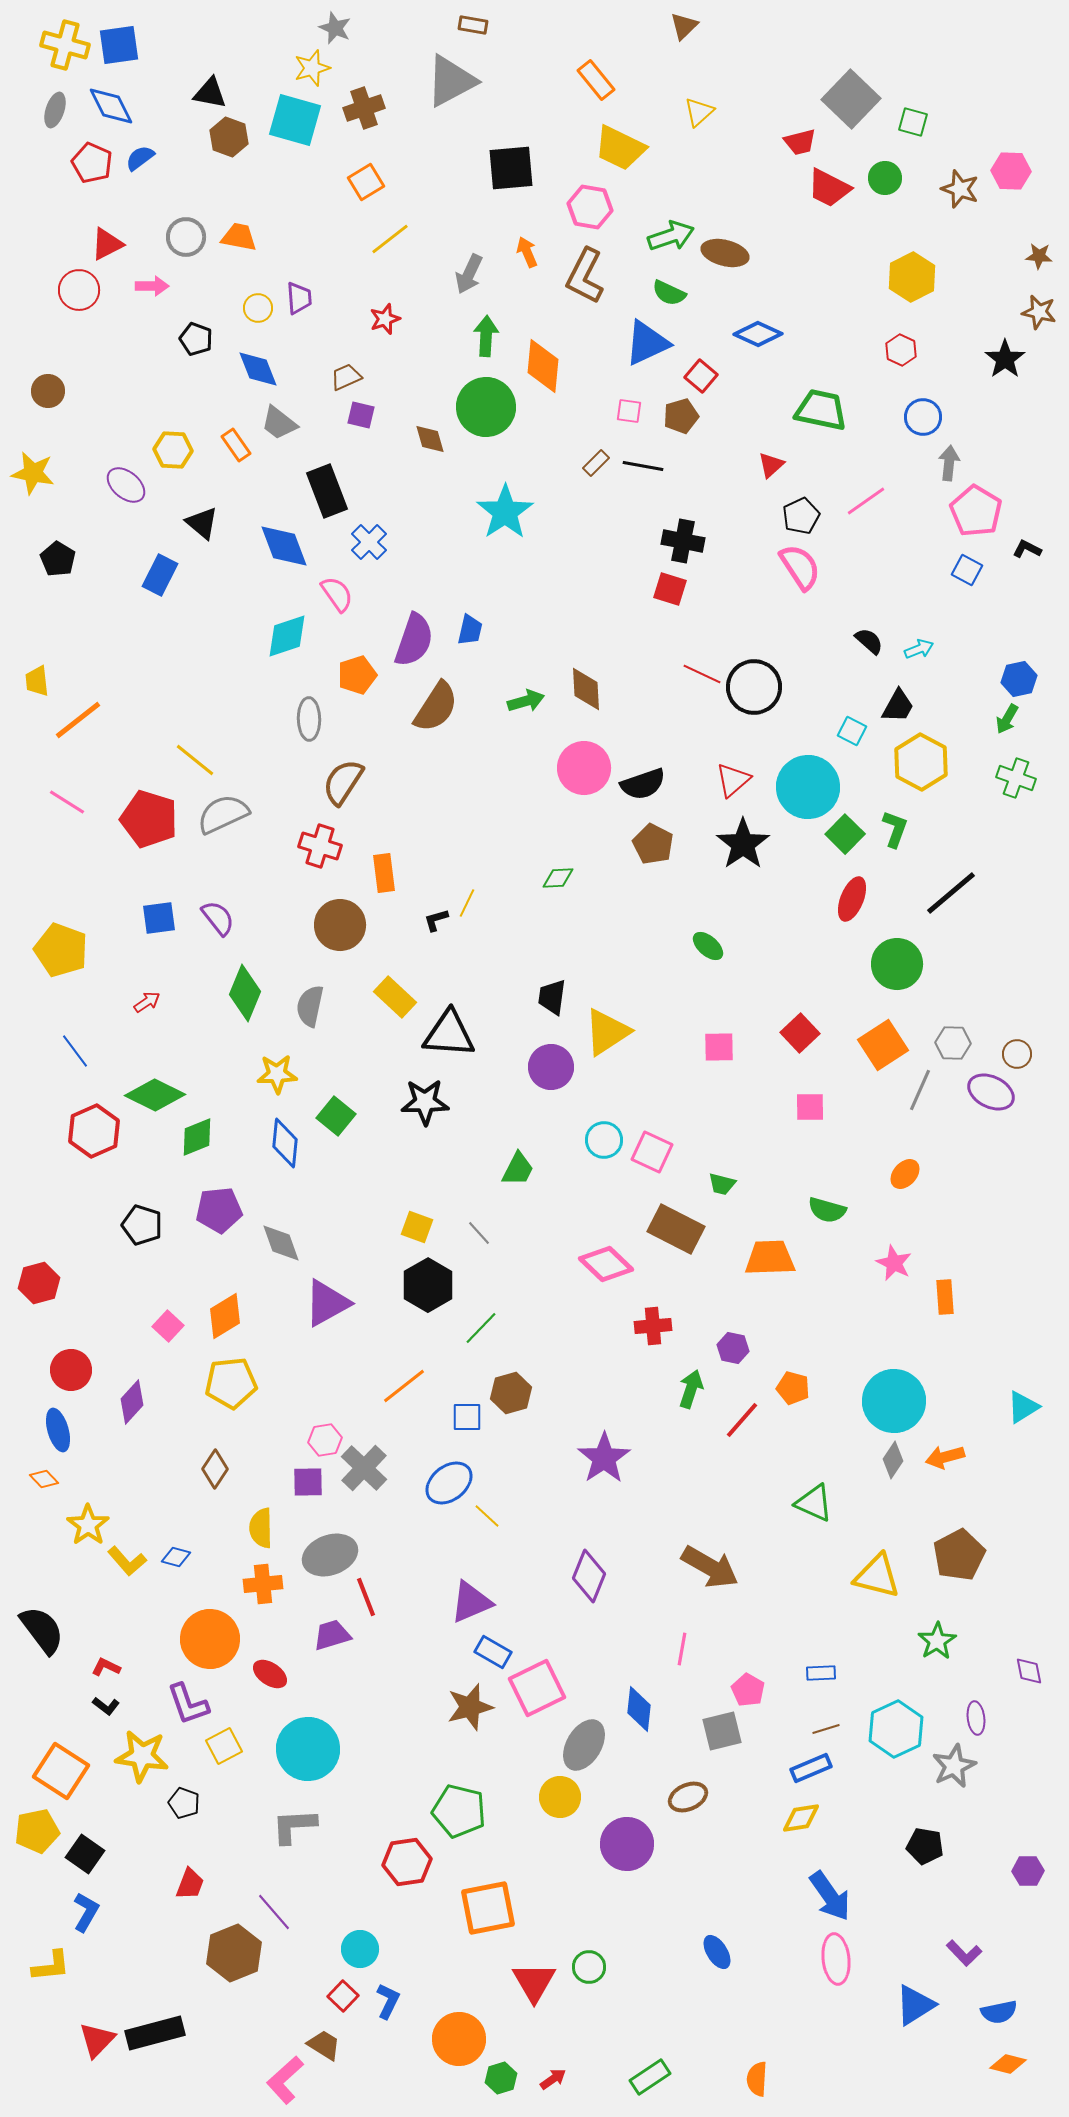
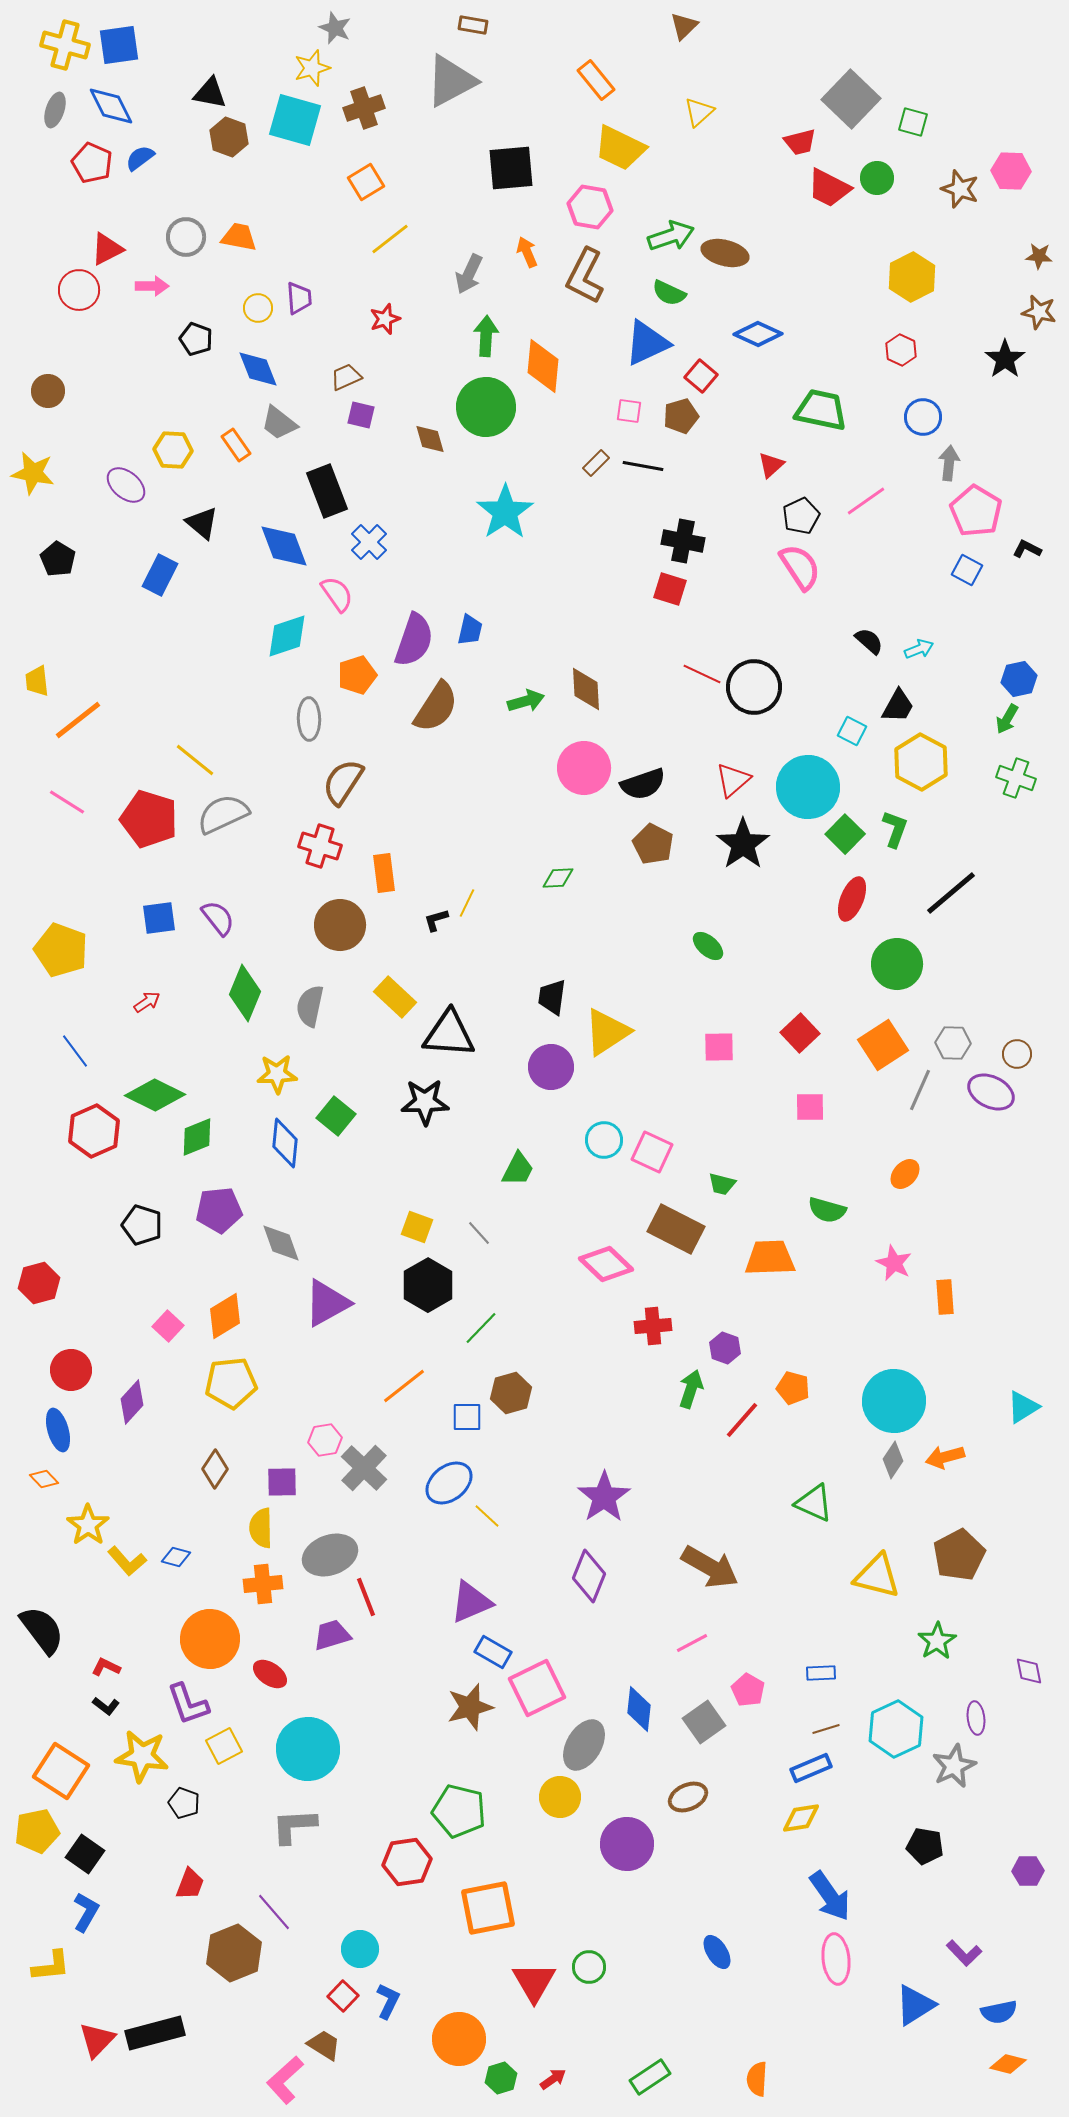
green circle at (885, 178): moved 8 px left
red triangle at (107, 244): moved 5 px down
purple hexagon at (733, 1348): moved 8 px left; rotated 8 degrees clockwise
purple star at (604, 1458): moved 39 px down
purple square at (308, 1482): moved 26 px left
pink line at (682, 1649): moved 10 px right, 6 px up; rotated 52 degrees clockwise
gray square at (722, 1731): moved 18 px left, 9 px up; rotated 21 degrees counterclockwise
